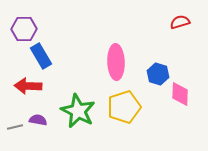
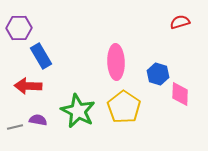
purple hexagon: moved 5 px left, 1 px up
yellow pentagon: rotated 20 degrees counterclockwise
